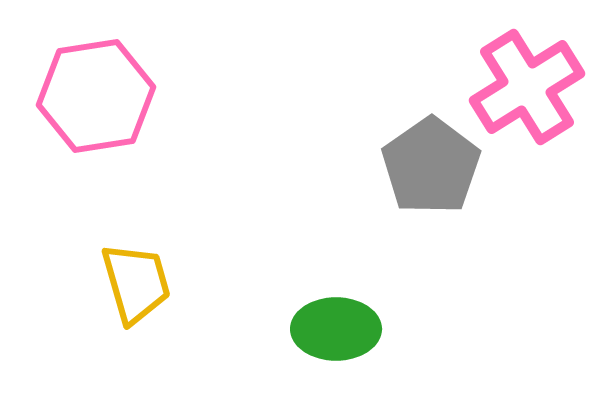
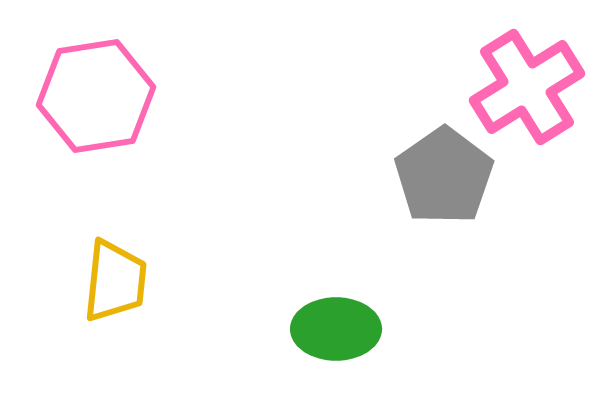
gray pentagon: moved 13 px right, 10 px down
yellow trapezoid: moved 21 px left, 2 px up; rotated 22 degrees clockwise
